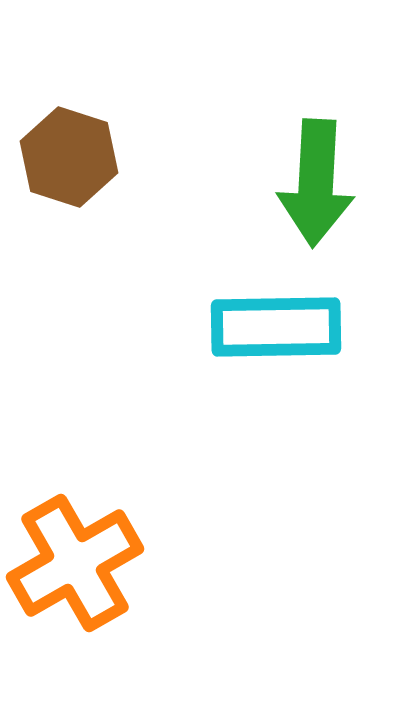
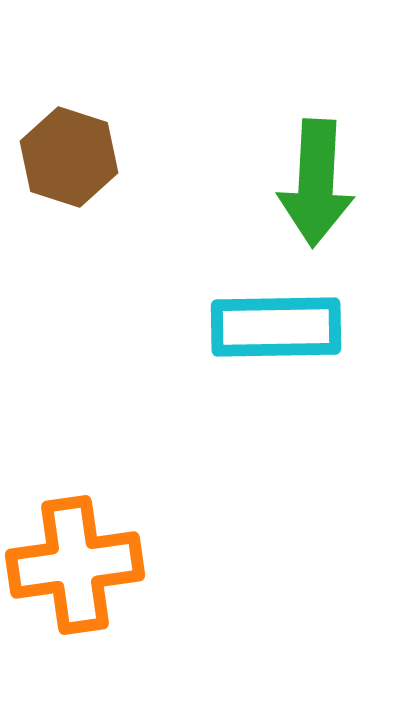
orange cross: moved 2 px down; rotated 22 degrees clockwise
